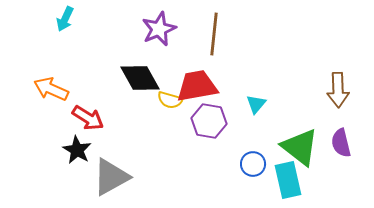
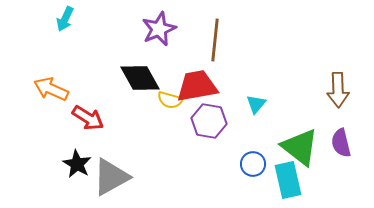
brown line: moved 1 px right, 6 px down
black star: moved 14 px down
